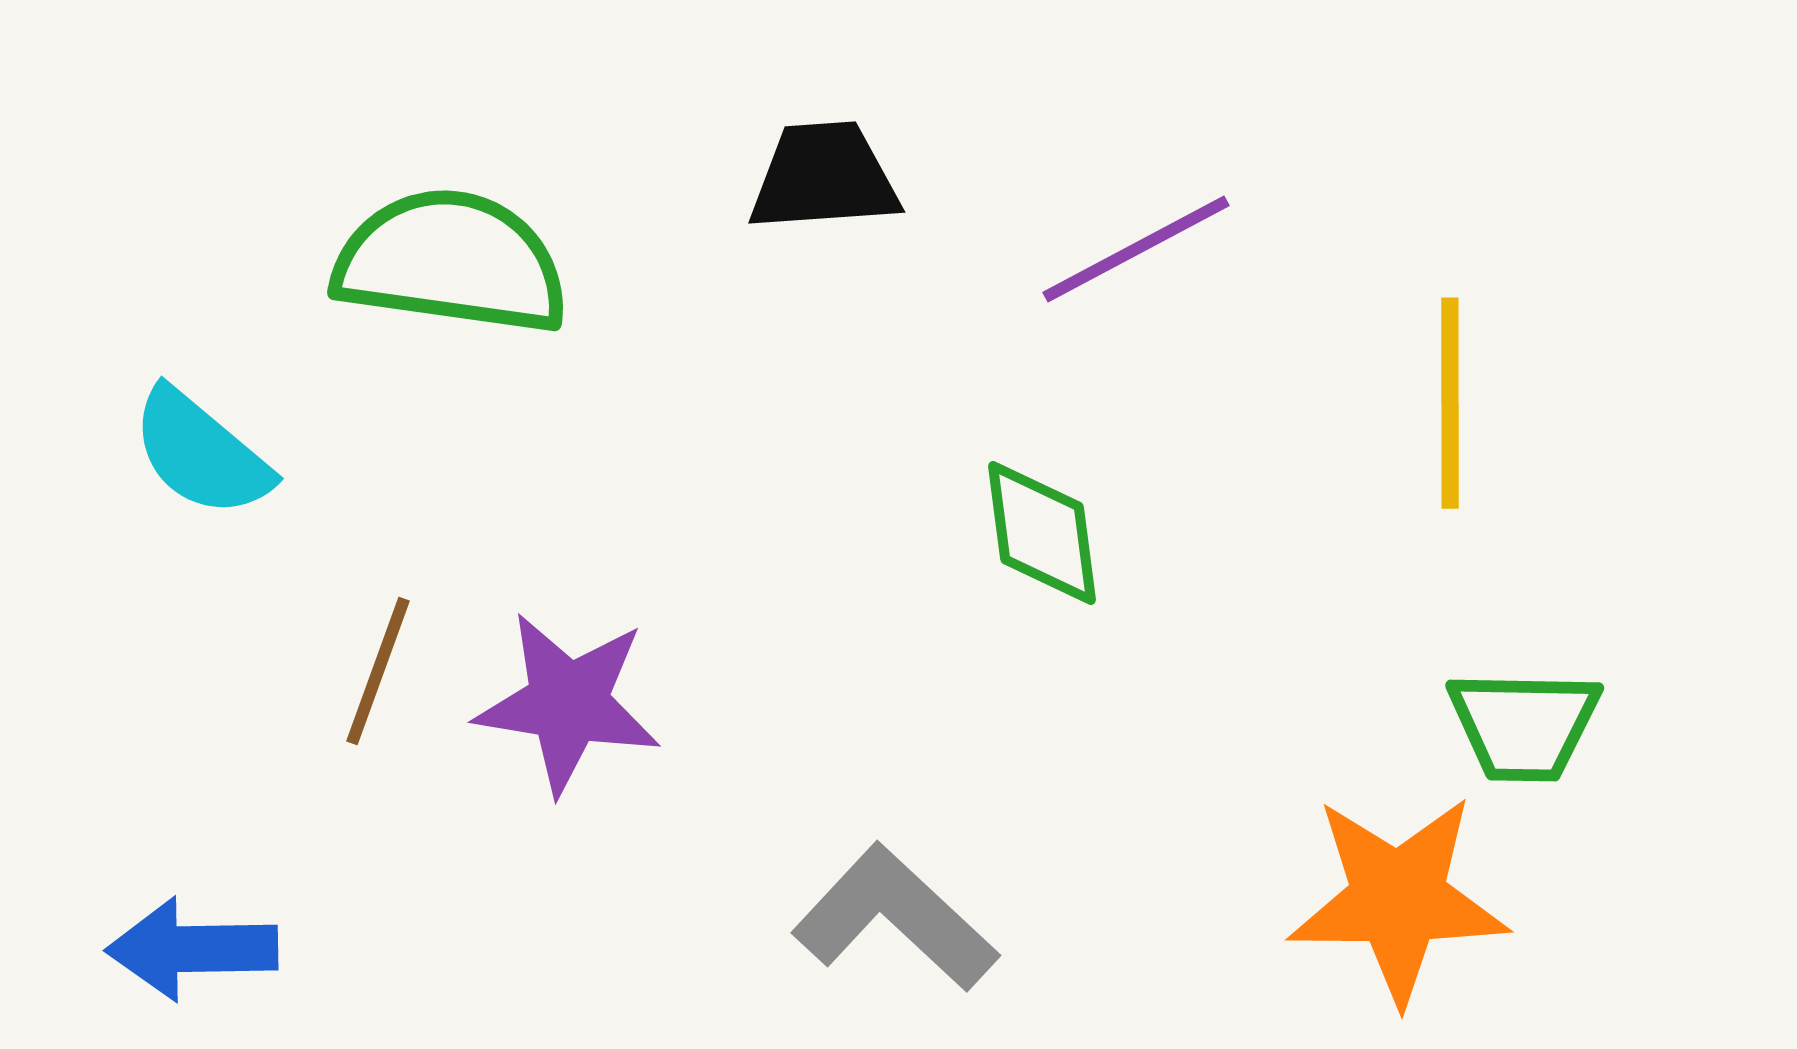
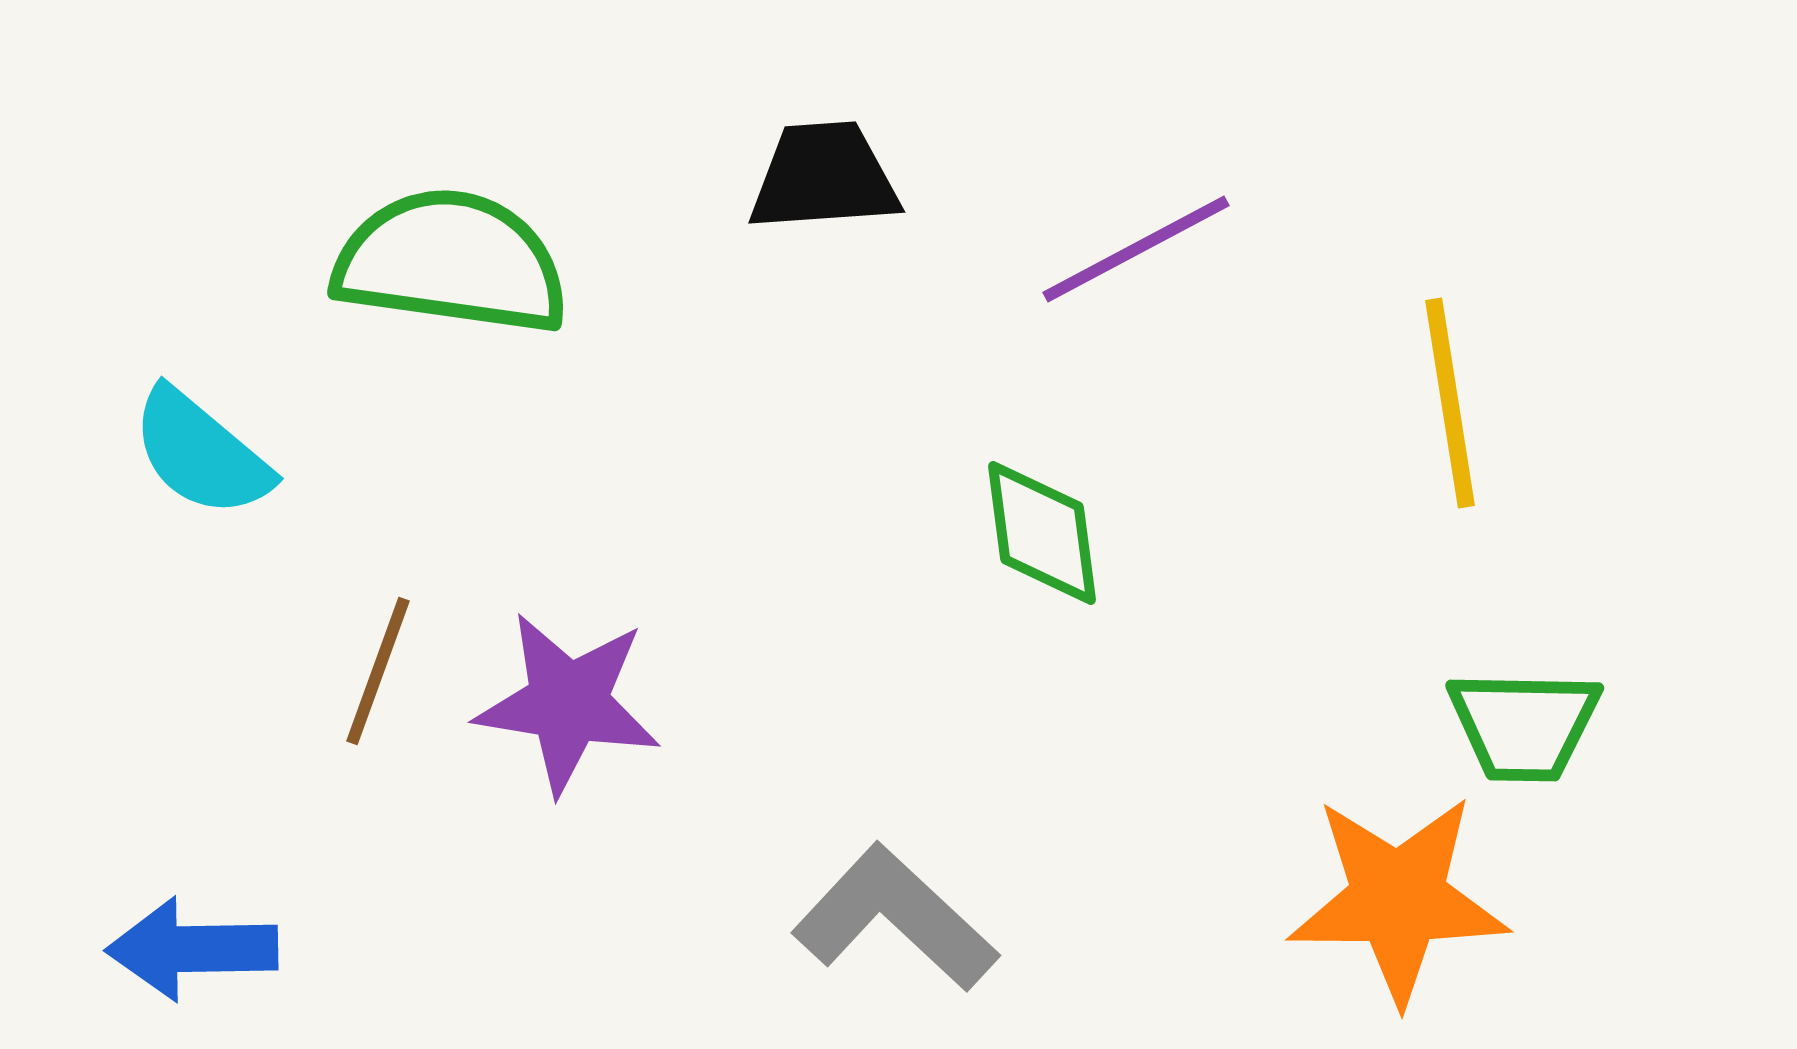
yellow line: rotated 9 degrees counterclockwise
